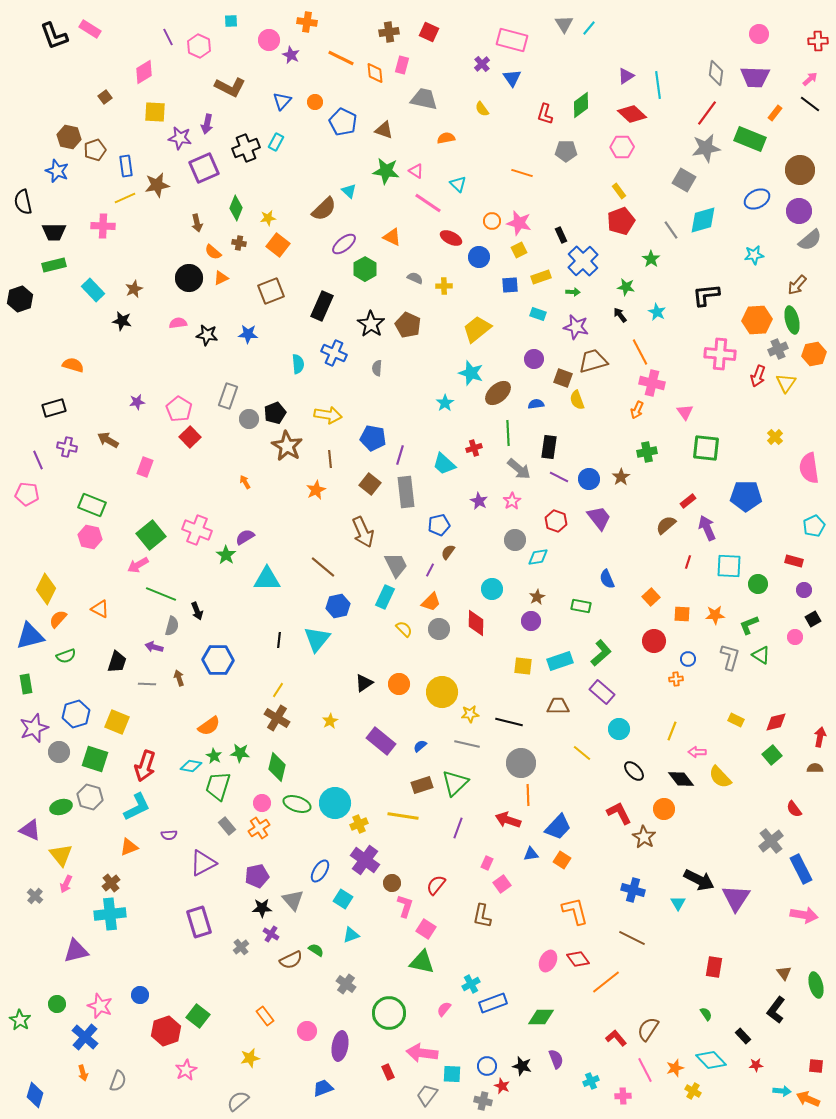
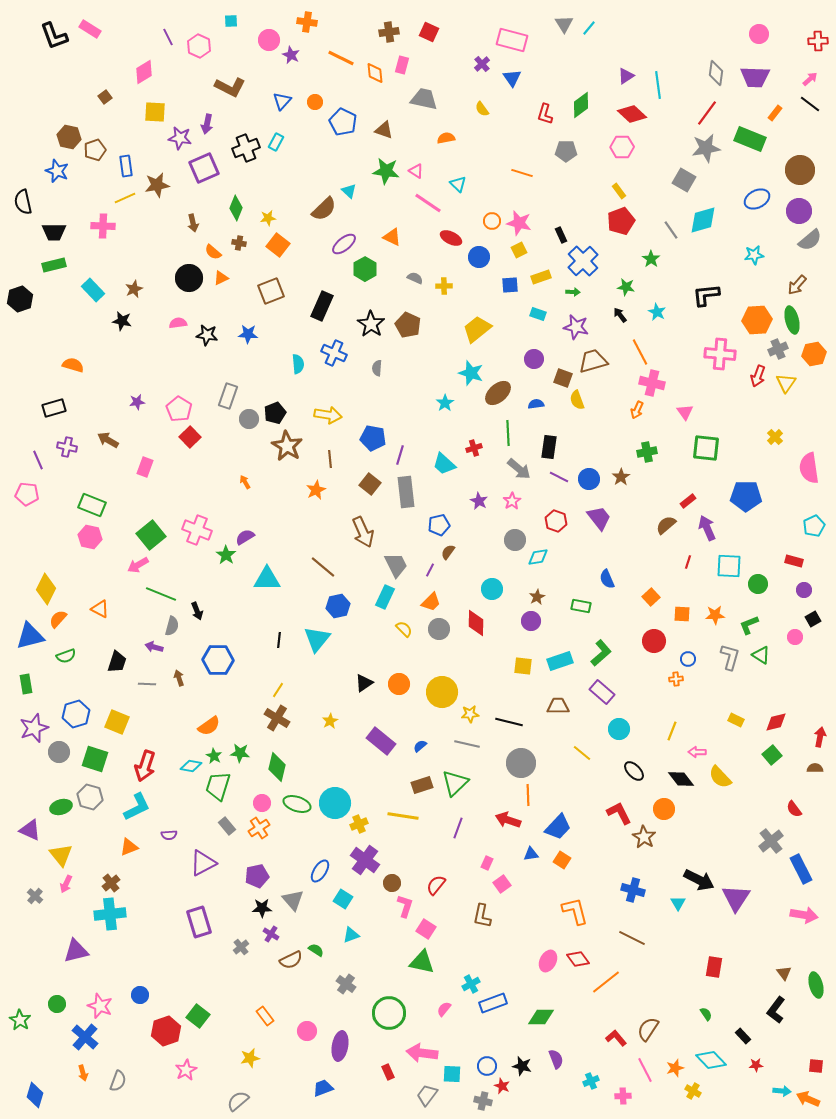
brown arrow at (197, 223): moved 4 px left
